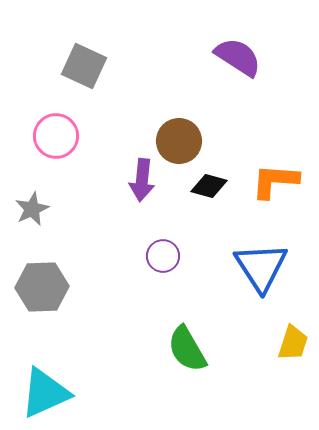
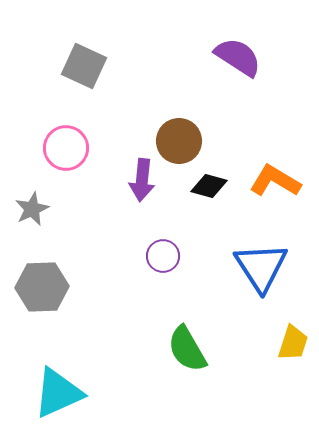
pink circle: moved 10 px right, 12 px down
orange L-shape: rotated 27 degrees clockwise
cyan triangle: moved 13 px right
